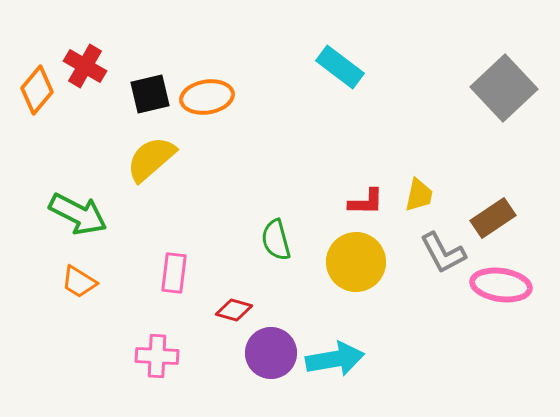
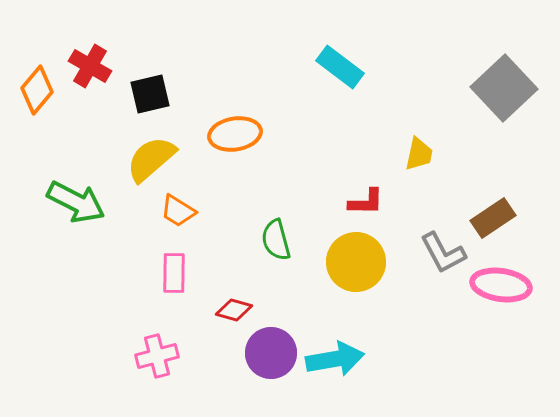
red cross: moved 5 px right
orange ellipse: moved 28 px right, 37 px down
yellow trapezoid: moved 41 px up
green arrow: moved 2 px left, 12 px up
pink rectangle: rotated 6 degrees counterclockwise
orange trapezoid: moved 99 px right, 71 px up
pink cross: rotated 18 degrees counterclockwise
